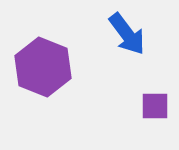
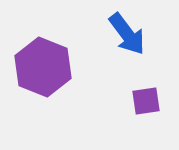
purple square: moved 9 px left, 5 px up; rotated 8 degrees counterclockwise
